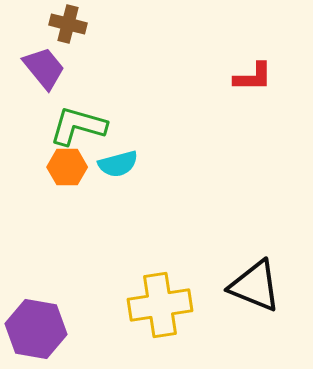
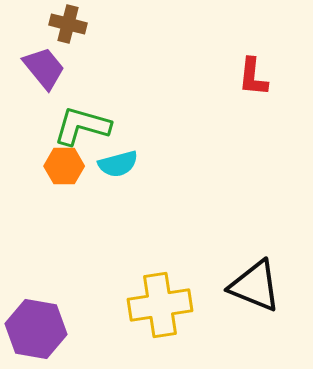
red L-shape: rotated 96 degrees clockwise
green L-shape: moved 4 px right
orange hexagon: moved 3 px left, 1 px up
